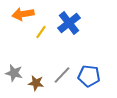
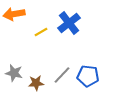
orange arrow: moved 9 px left
yellow line: rotated 24 degrees clockwise
blue pentagon: moved 1 px left
brown star: rotated 14 degrees counterclockwise
